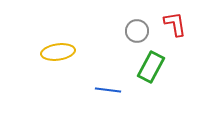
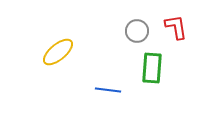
red L-shape: moved 1 px right, 3 px down
yellow ellipse: rotated 32 degrees counterclockwise
green rectangle: moved 1 px right, 1 px down; rotated 24 degrees counterclockwise
